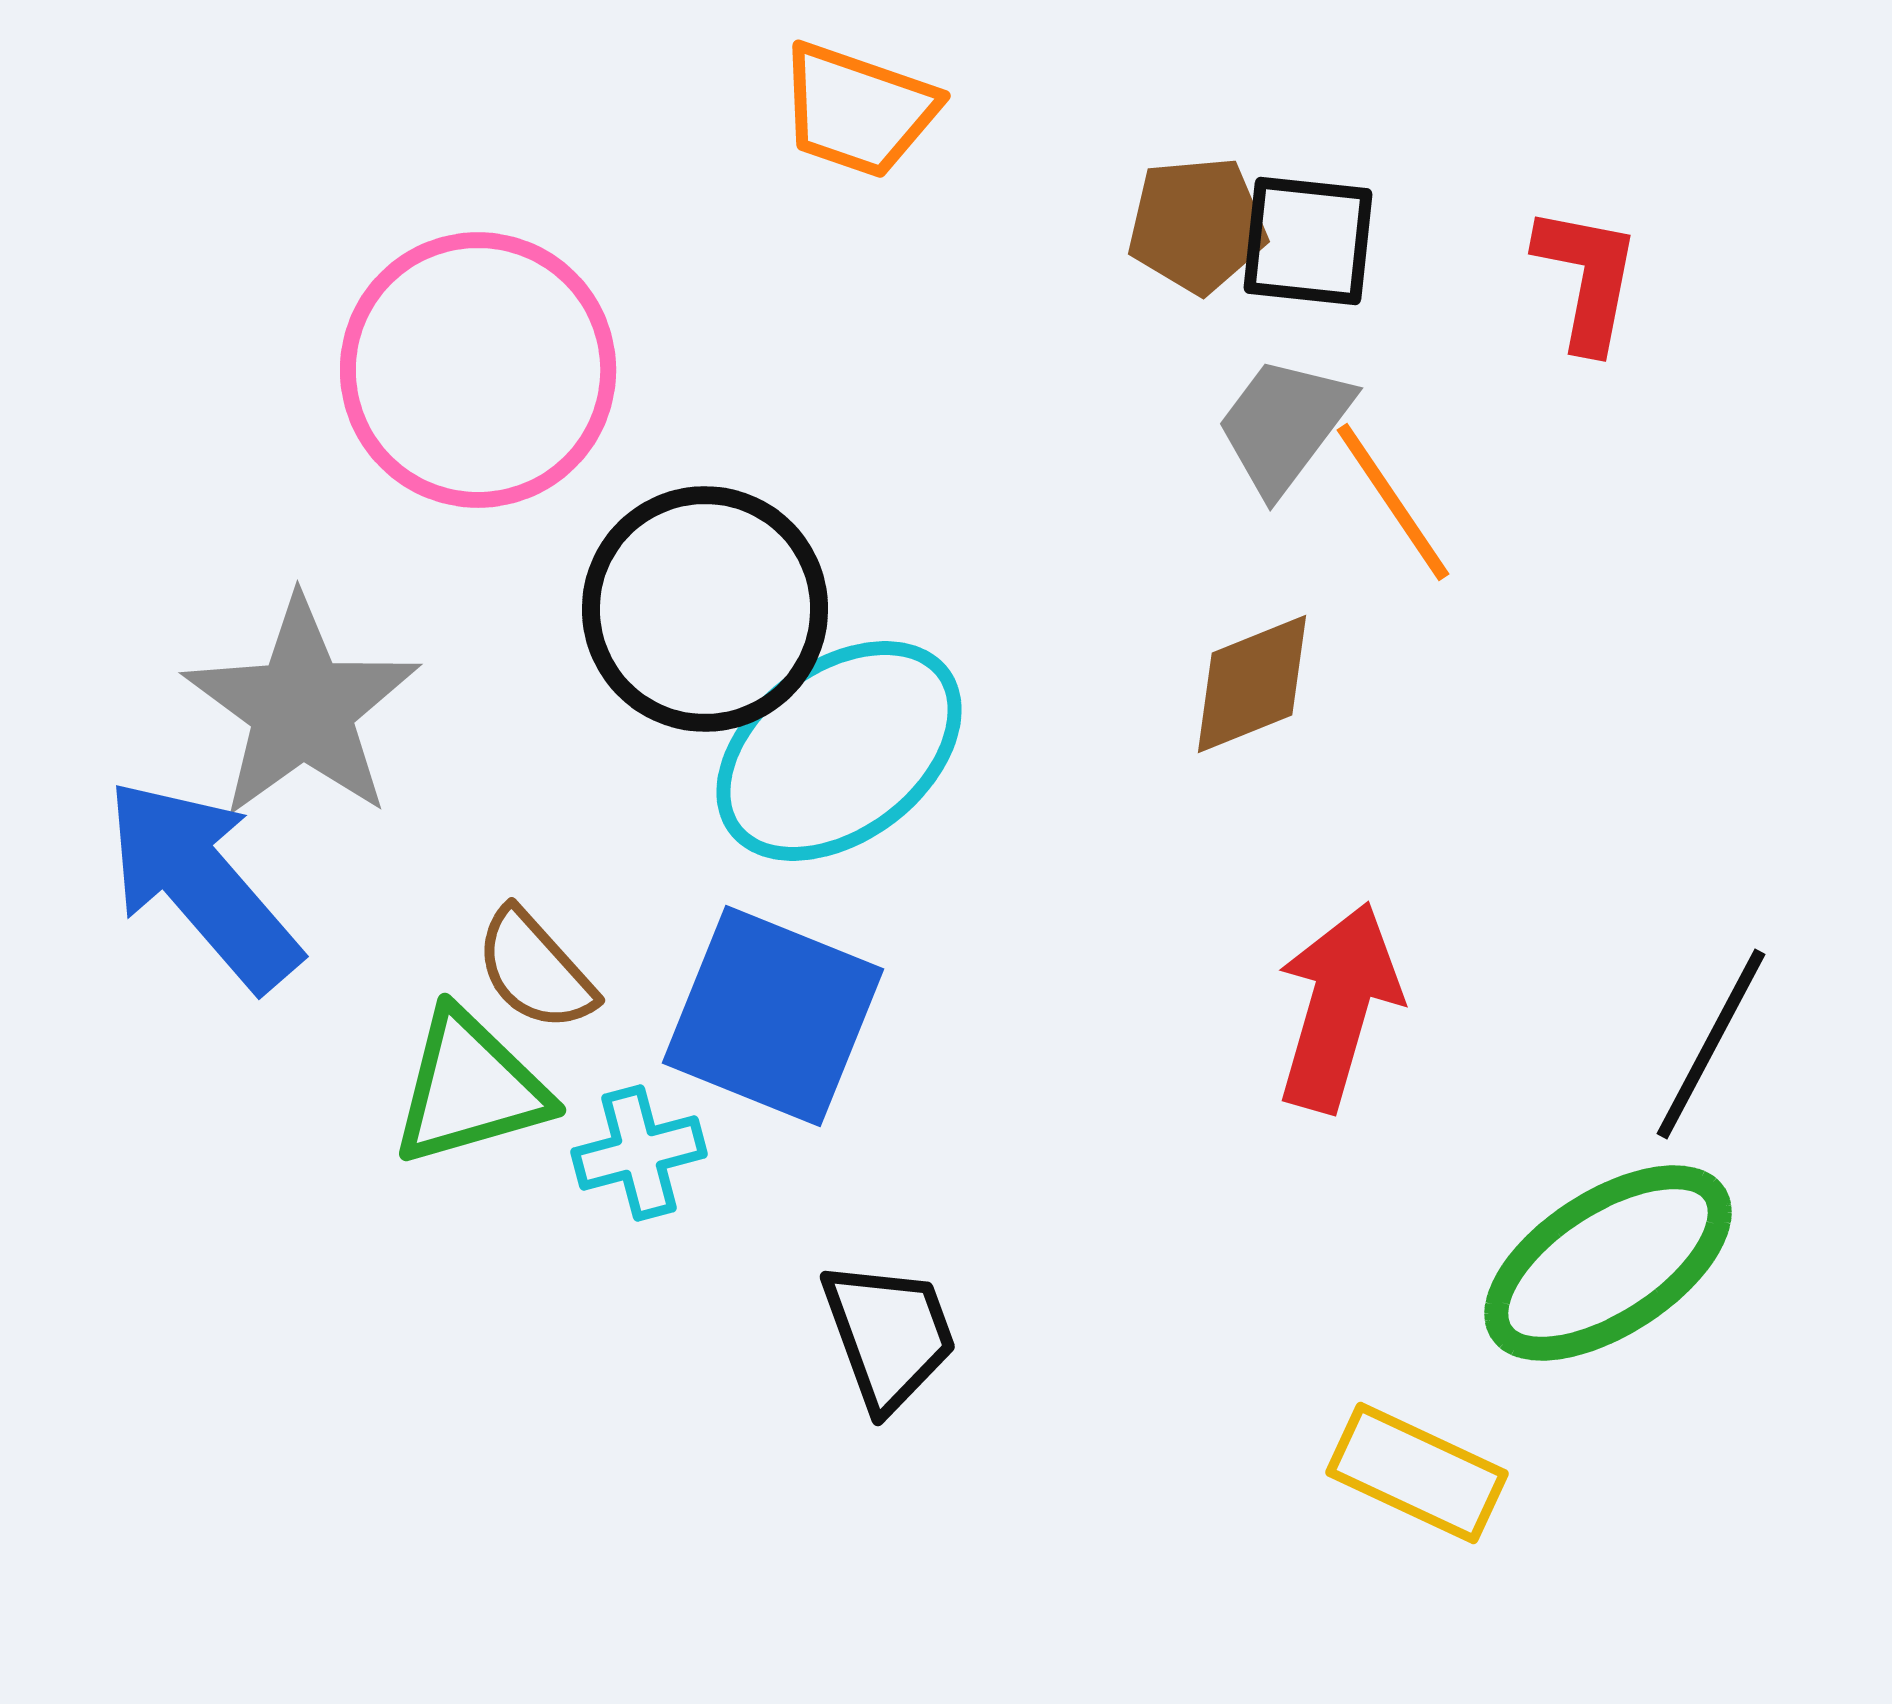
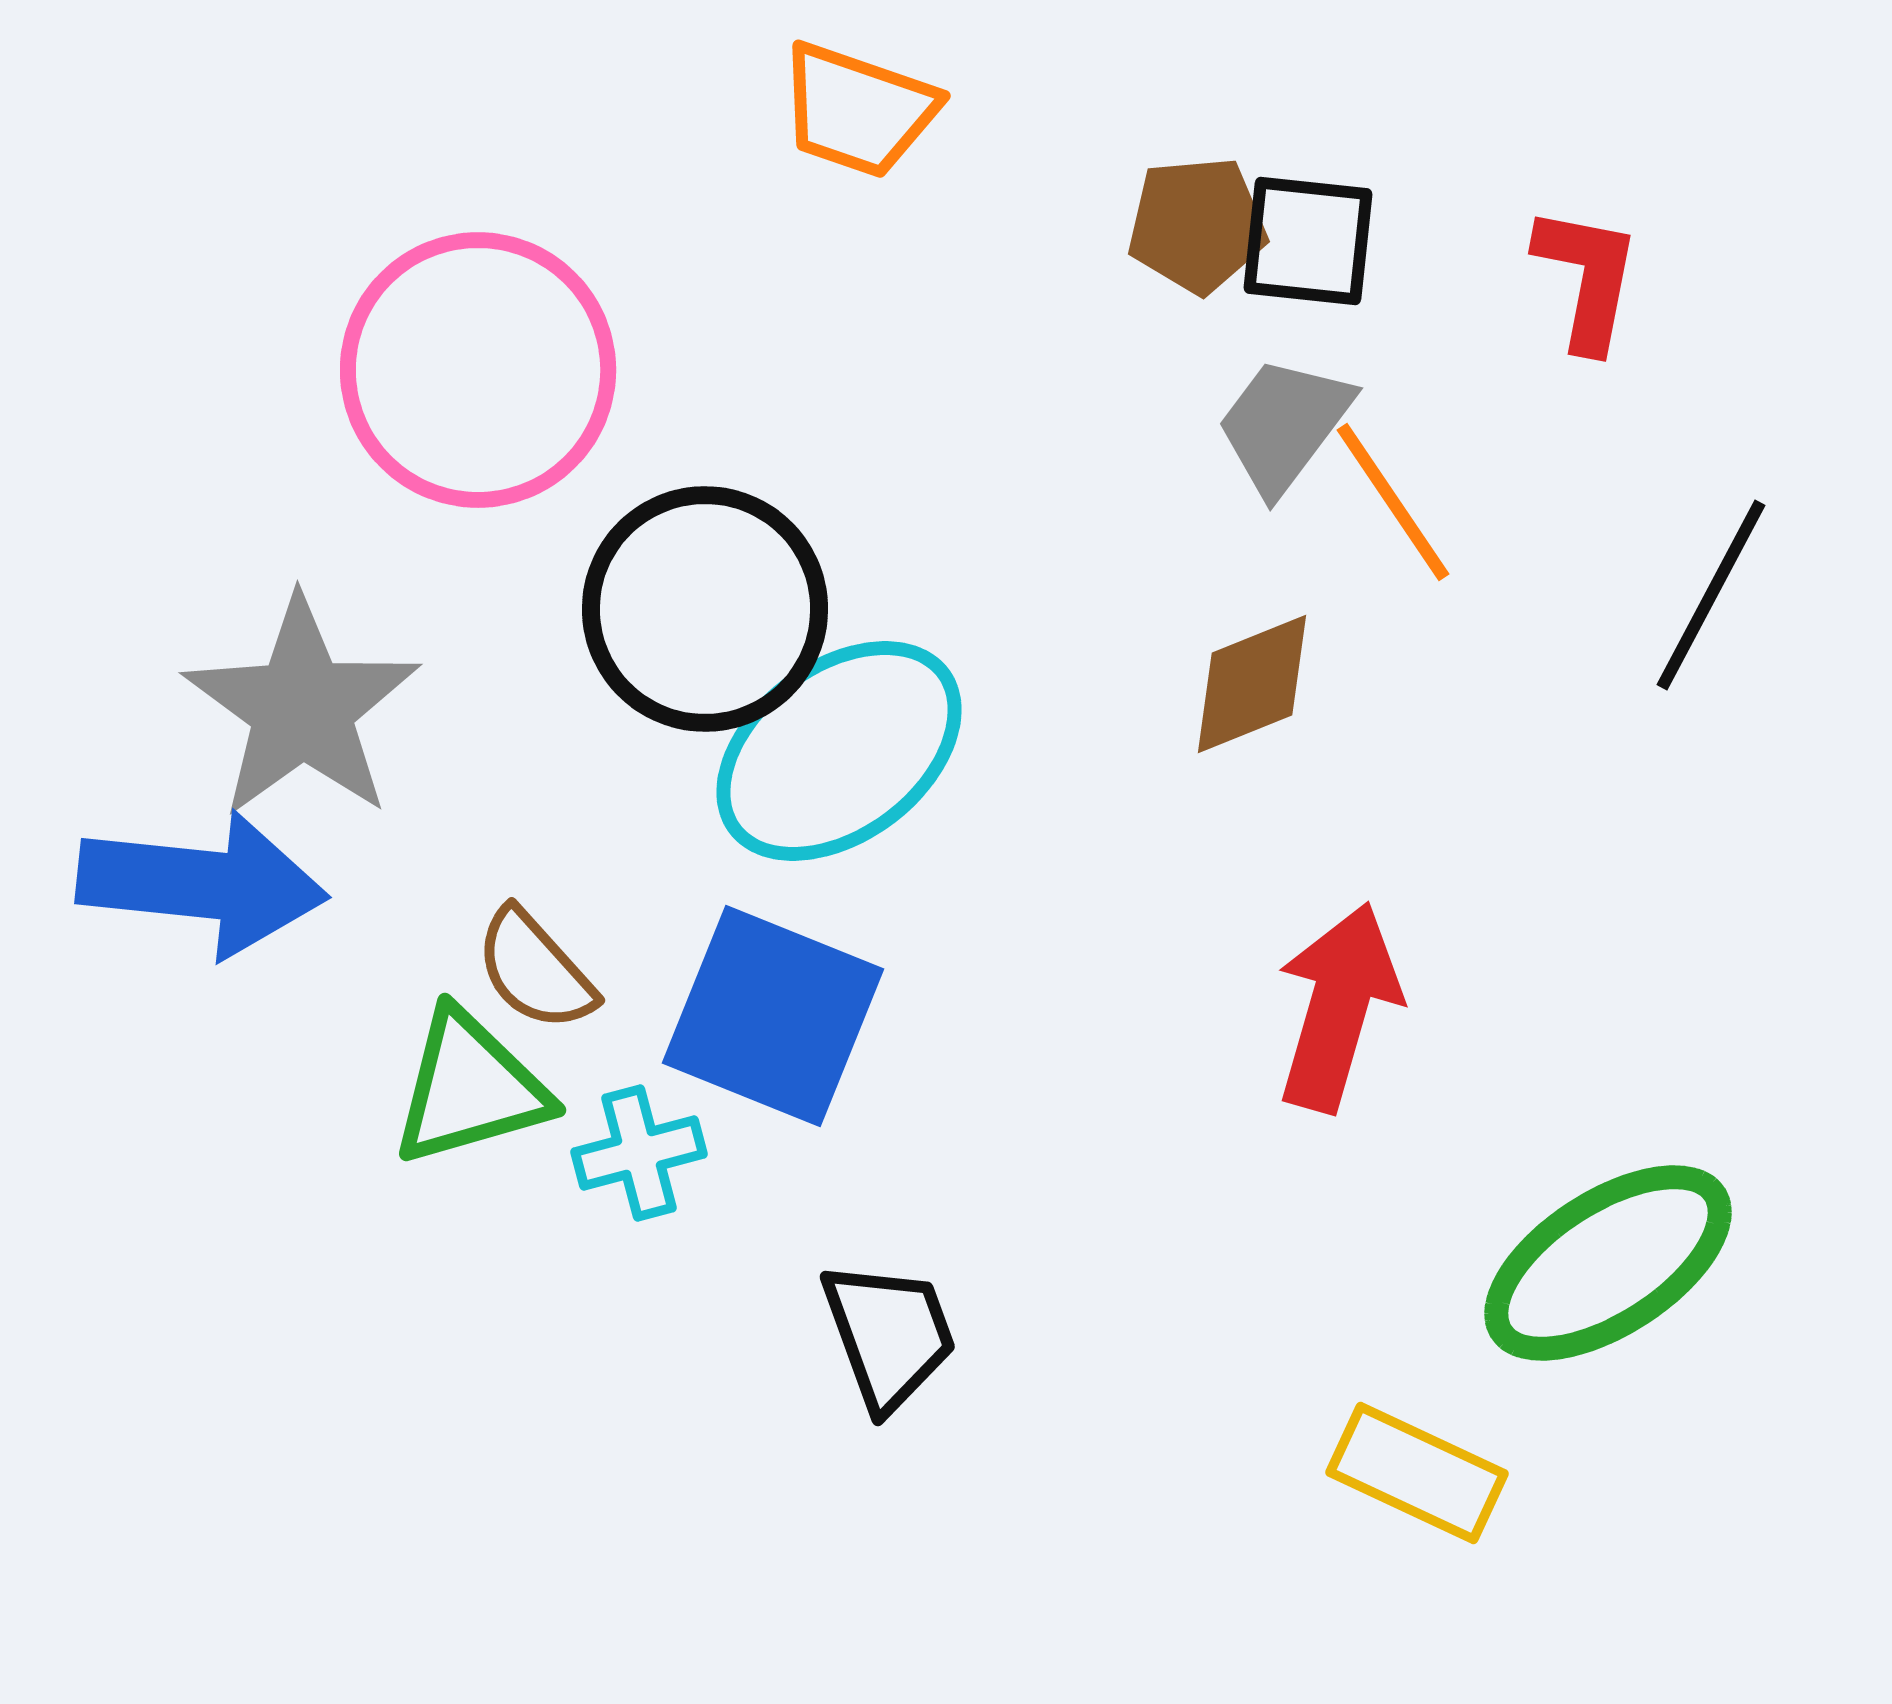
blue arrow: rotated 137 degrees clockwise
black line: moved 449 px up
